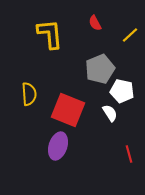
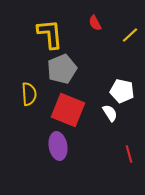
gray pentagon: moved 38 px left
purple ellipse: rotated 28 degrees counterclockwise
